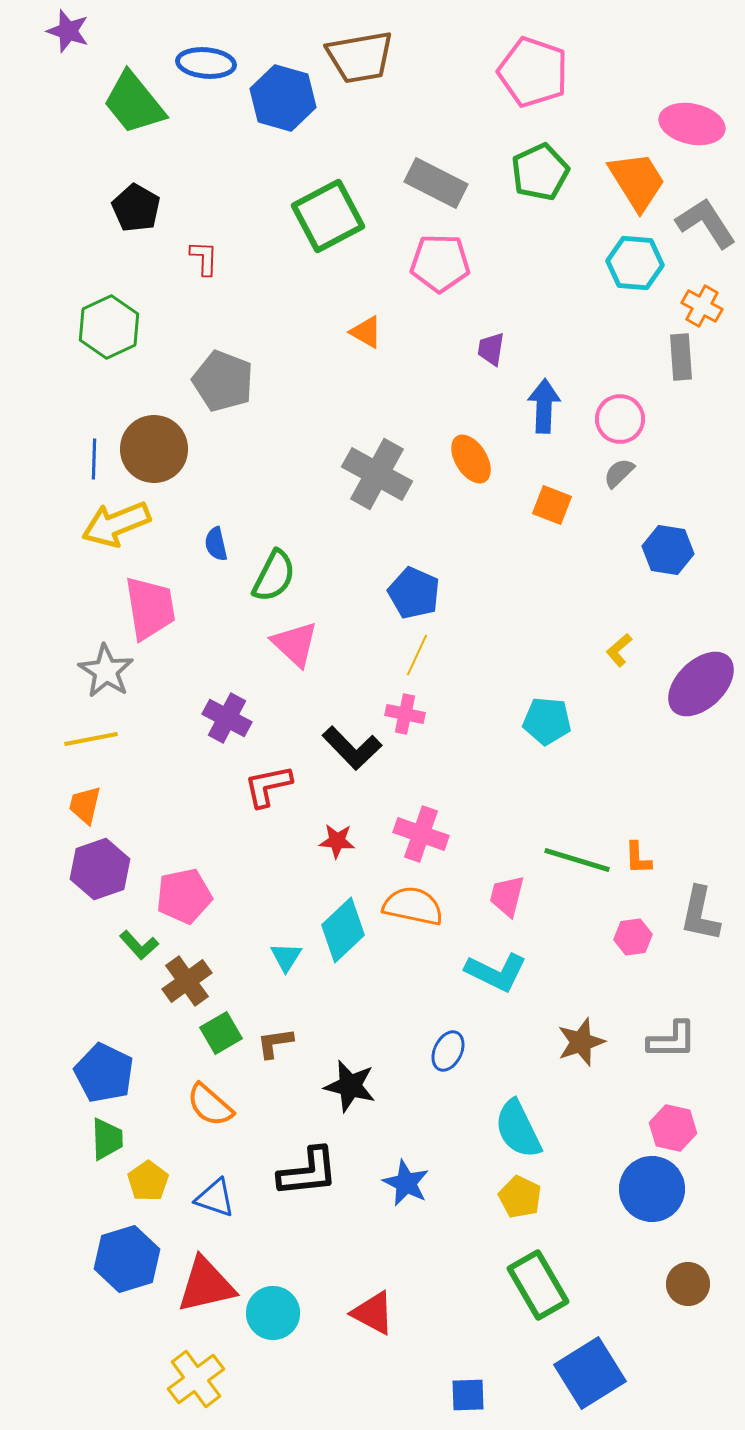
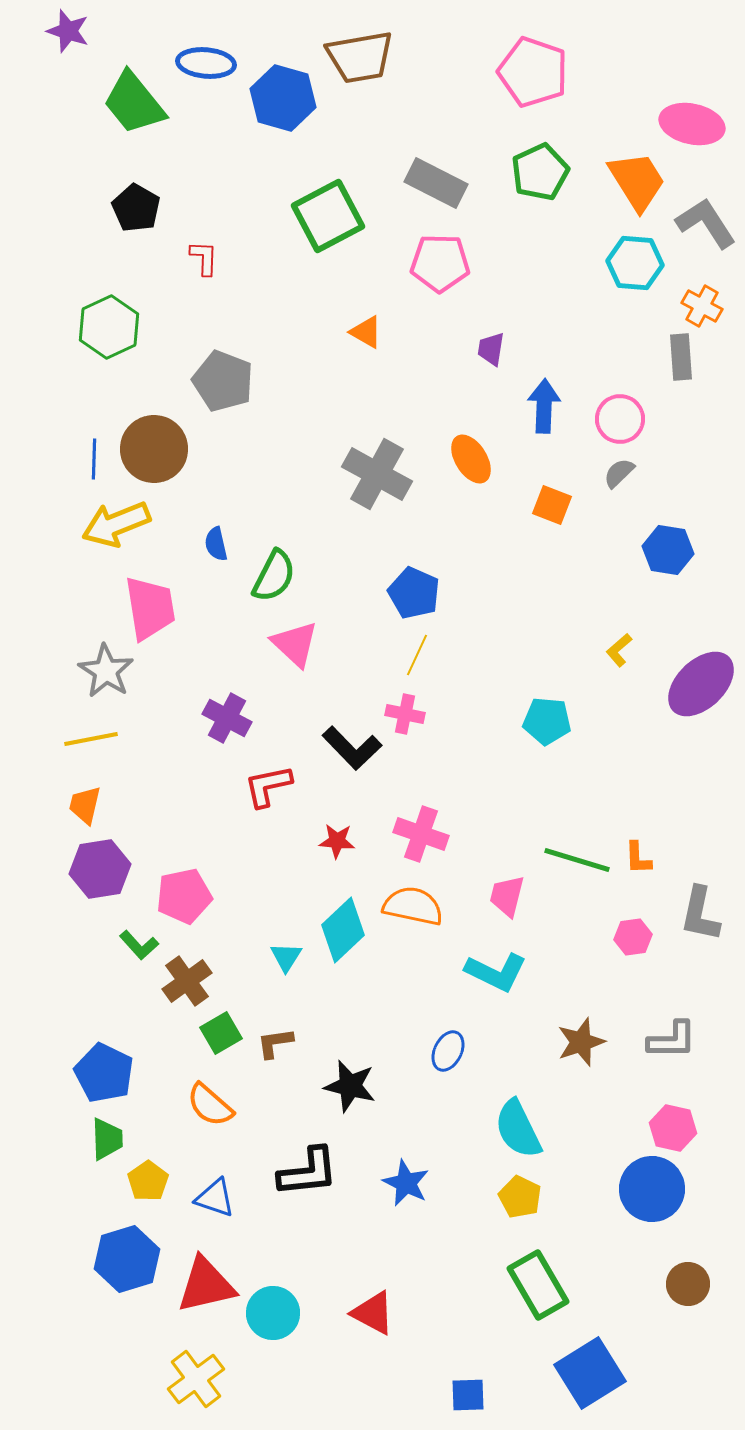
purple hexagon at (100, 869): rotated 10 degrees clockwise
